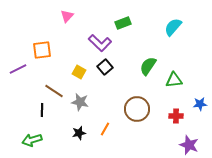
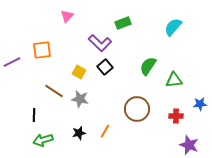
purple line: moved 6 px left, 7 px up
gray star: moved 3 px up
black line: moved 8 px left, 5 px down
orange line: moved 2 px down
green arrow: moved 11 px right
